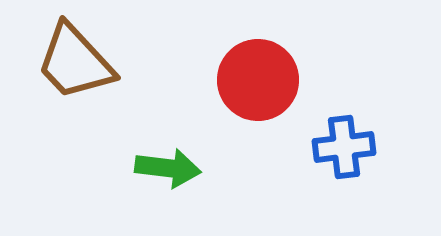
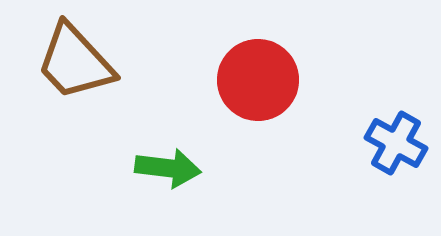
blue cross: moved 52 px right, 4 px up; rotated 36 degrees clockwise
